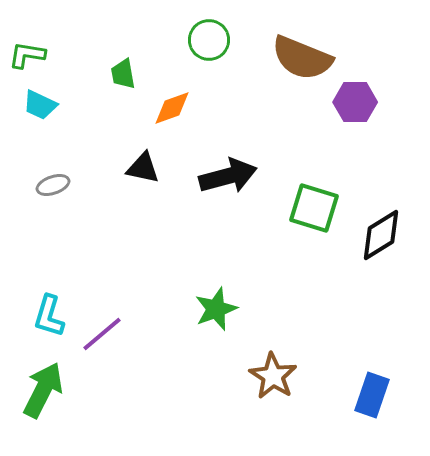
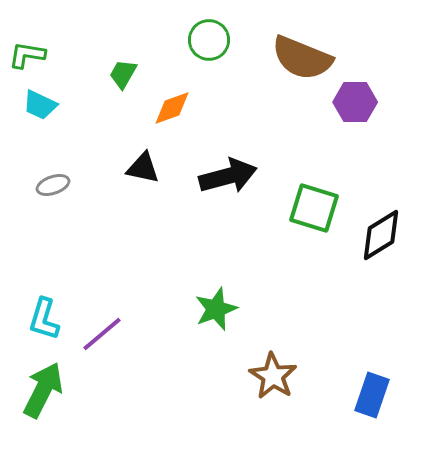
green trapezoid: rotated 40 degrees clockwise
cyan L-shape: moved 5 px left, 3 px down
